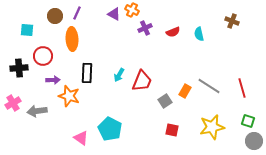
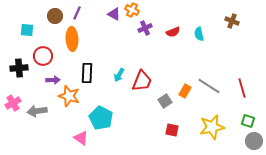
cyan pentagon: moved 9 px left, 11 px up
